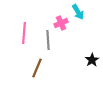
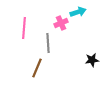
cyan arrow: rotated 77 degrees counterclockwise
pink line: moved 5 px up
gray line: moved 3 px down
black star: rotated 24 degrees clockwise
